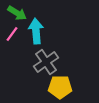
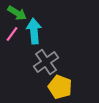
cyan arrow: moved 2 px left
yellow pentagon: rotated 20 degrees clockwise
